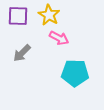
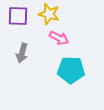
yellow star: moved 1 px up; rotated 15 degrees counterclockwise
gray arrow: rotated 30 degrees counterclockwise
cyan pentagon: moved 4 px left, 3 px up
